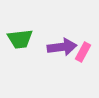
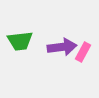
green trapezoid: moved 2 px down
